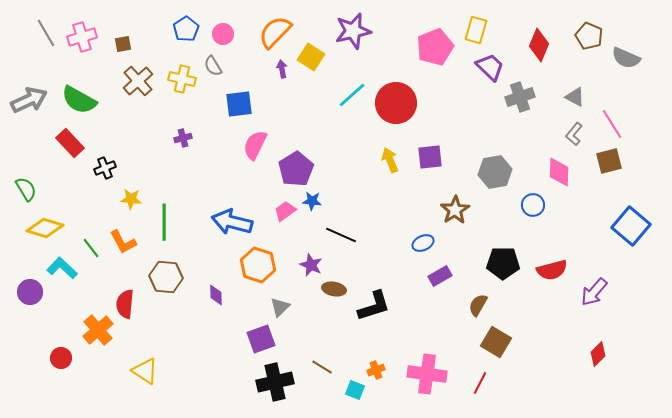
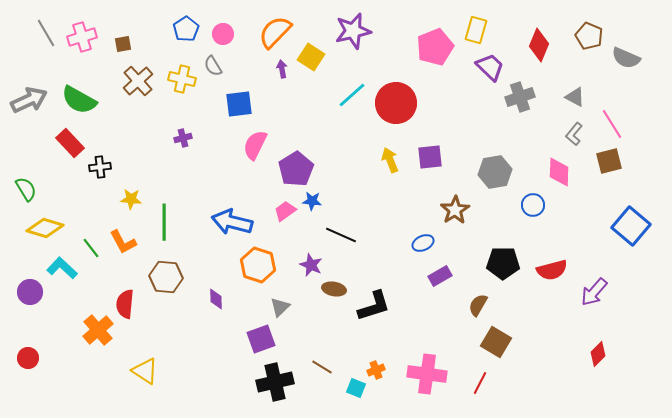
black cross at (105, 168): moved 5 px left, 1 px up; rotated 15 degrees clockwise
purple diamond at (216, 295): moved 4 px down
red circle at (61, 358): moved 33 px left
cyan square at (355, 390): moved 1 px right, 2 px up
